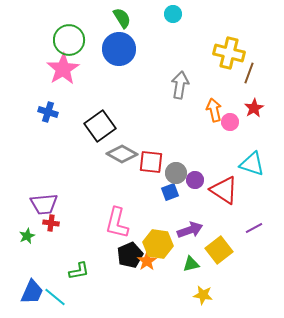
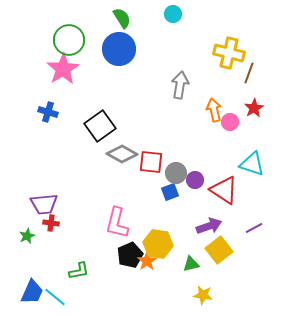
purple arrow: moved 19 px right, 4 px up
